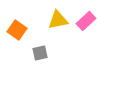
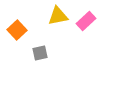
yellow triangle: moved 4 px up
orange square: rotated 12 degrees clockwise
